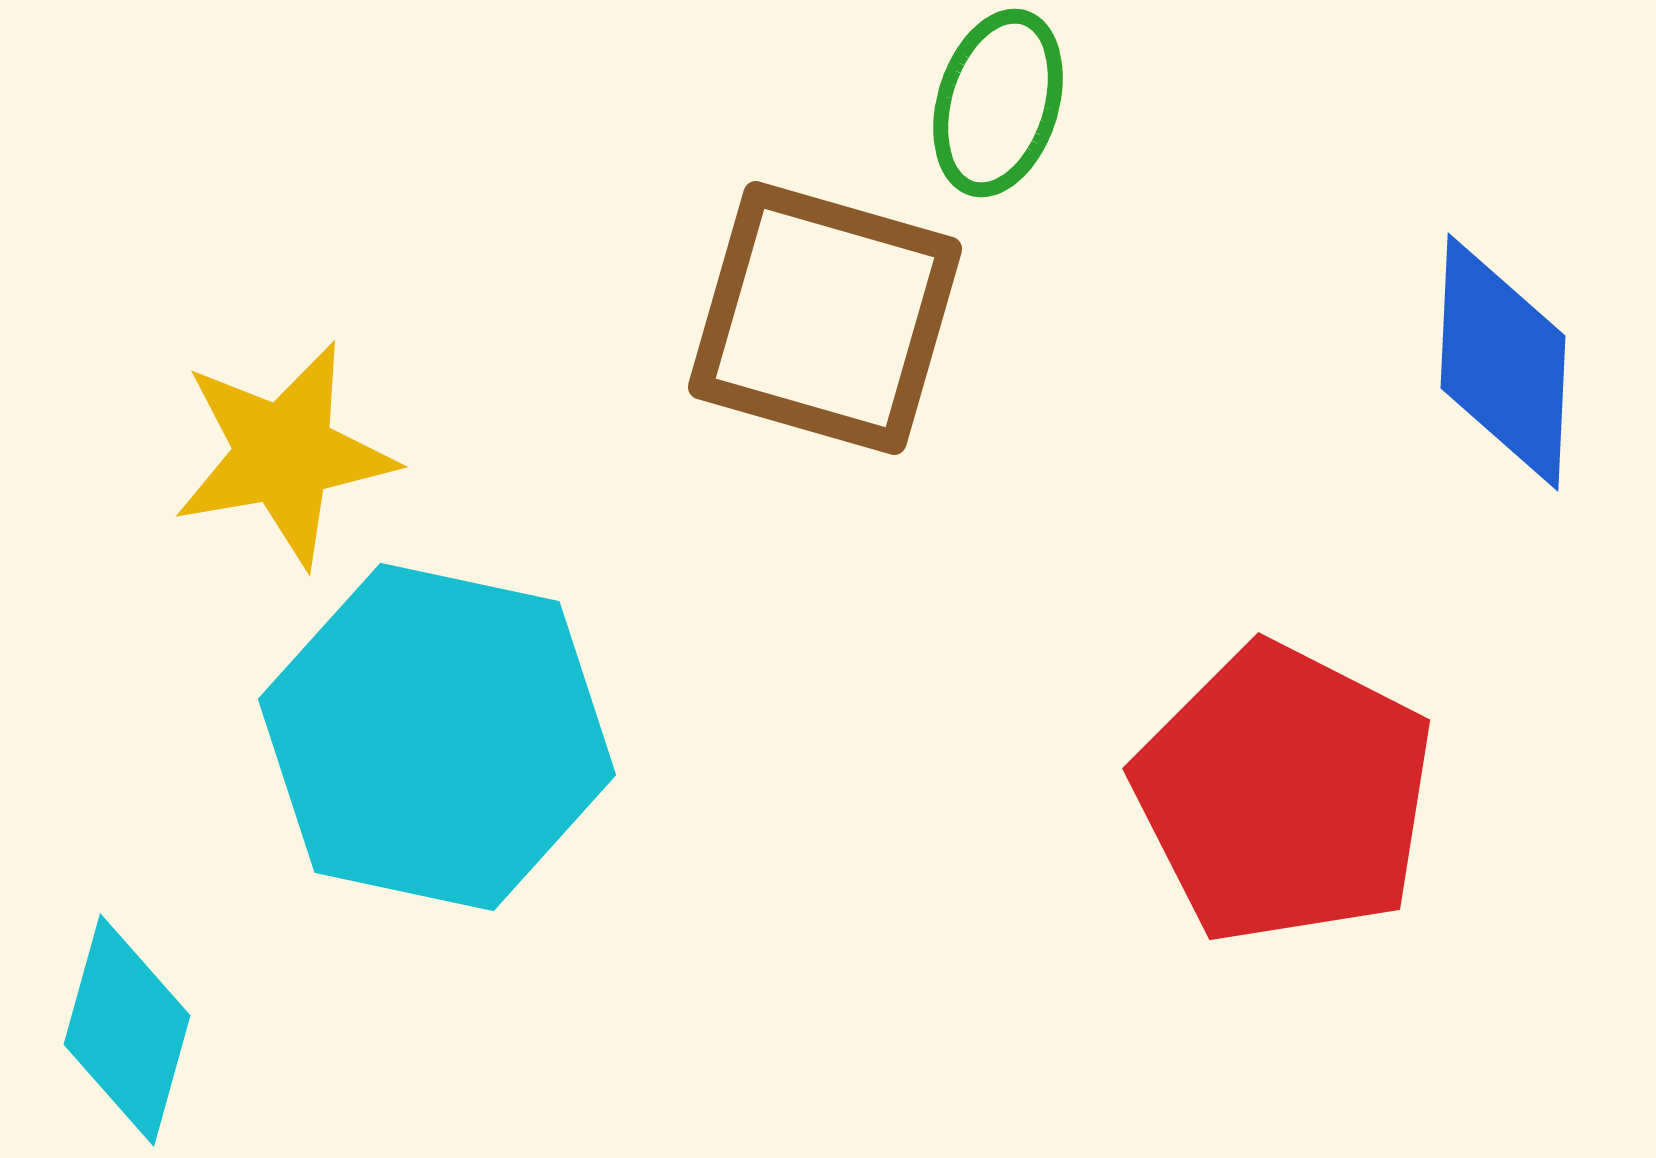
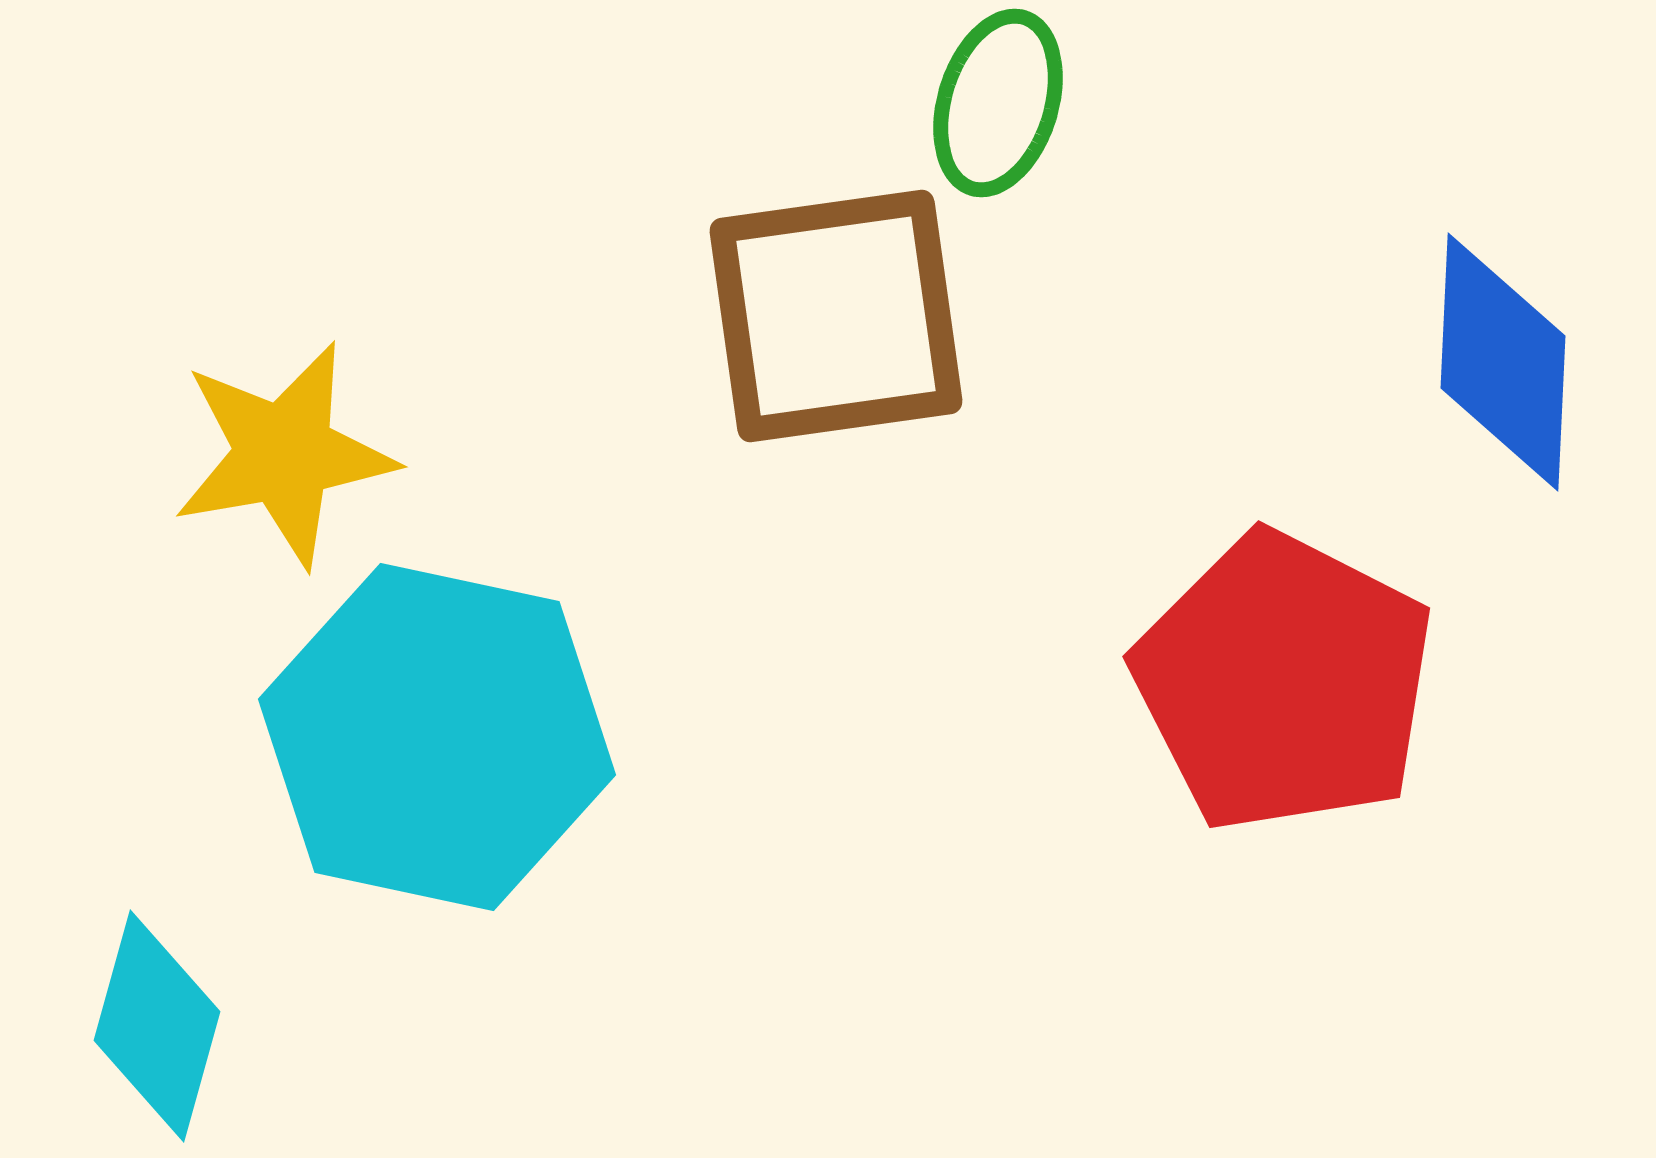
brown square: moved 11 px right, 2 px up; rotated 24 degrees counterclockwise
red pentagon: moved 112 px up
cyan diamond: moved 30 px right, 4 px up
